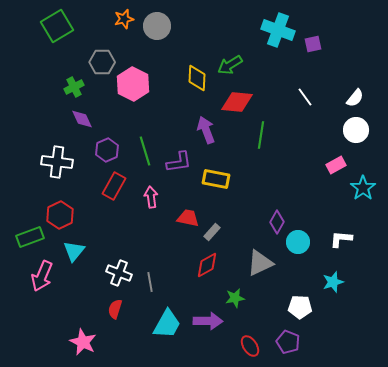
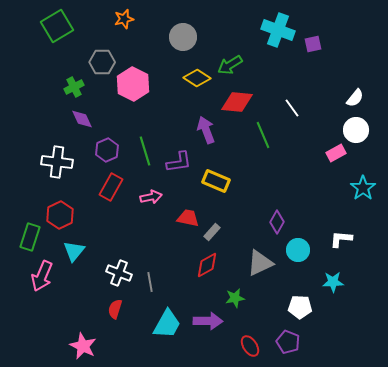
gray circle at (157, 26): moved 26 px right, 11 px down
yellow diamond at (197, 78): rotated 60 degrees counterclockwise
white line at (305, 97): moved 13 px left, 11 px down
green line at (261, 135): moved 2 px right; rotated 32 degrees counterclockwise
pink rectangle at (336, 165): moved 12 px up
yellow rectangle at (216, 179): moved 2 px down; rotated 12 degrees clockwise
red rectangle at (114, 186): moved 3 px left, 1 px down
pink arrow at (151, 197): rotated 85 degrees clockwise
green rectangle at (30, 237): rotated 52 degrees counterclockwise
cyan circle at (298, 242): moved 8 px down
cyan star at (333, 282): rotated 15 degrees clockwise
pink star at (83, 342): moved 4 px down
